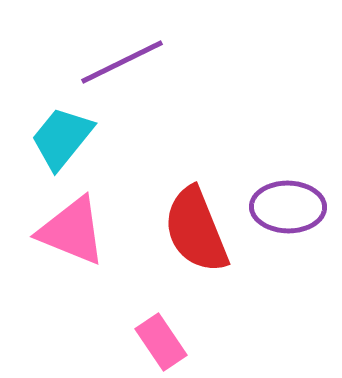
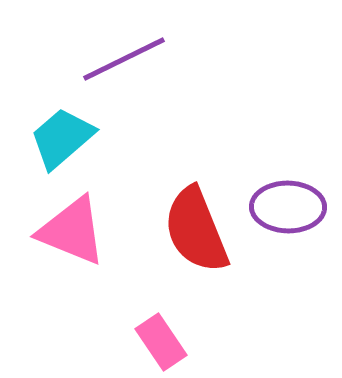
purple line: moved 2 px right, 3 px up
cyan trapezoid: rotated 10 degrees clockwise
